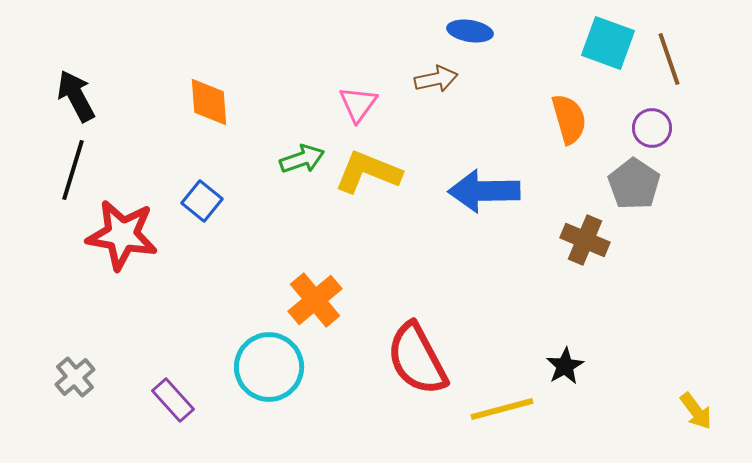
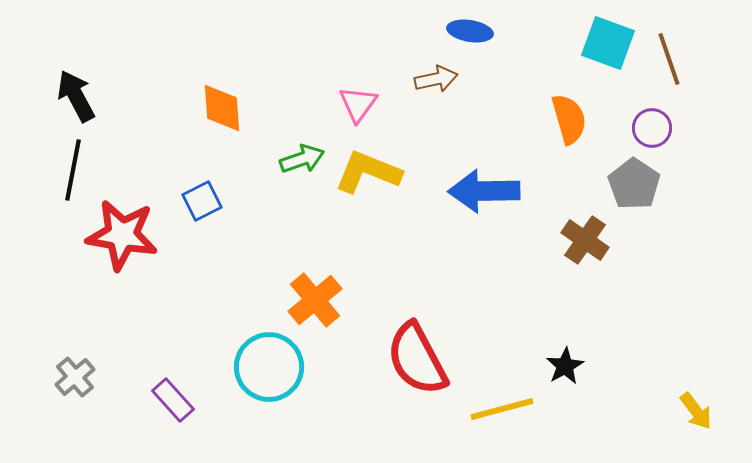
orange diamond: moved 13 px right, 6 px down
black line: rotated 6 degrees counterclockwise
blue square: rotated 24 degrees clockwise
brown cross: rotated 12 degrees clockwise
